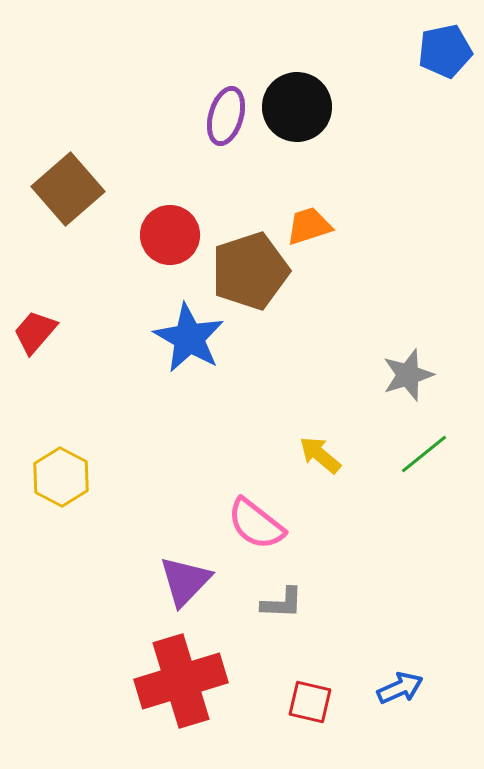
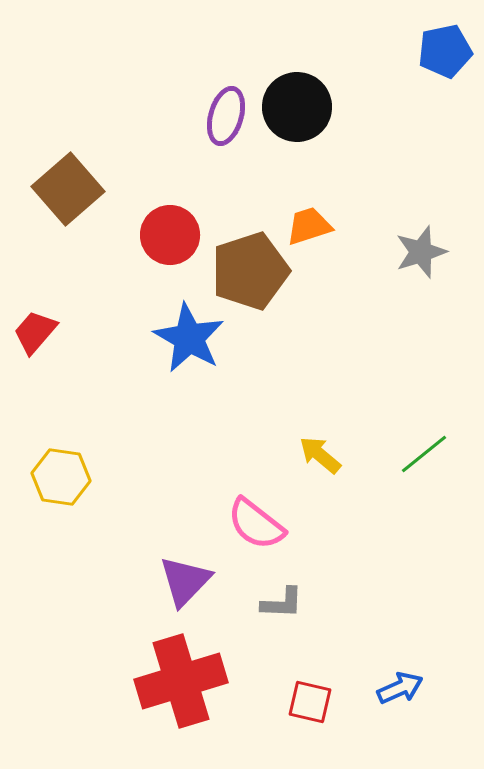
gray star: moved 13 px right, 123 px up
yellow hexagon: rotated 20 degrees counterclockwise
